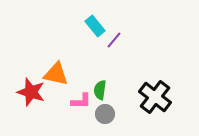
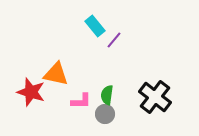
green semicircle: moved 7 px right, 5 px down
